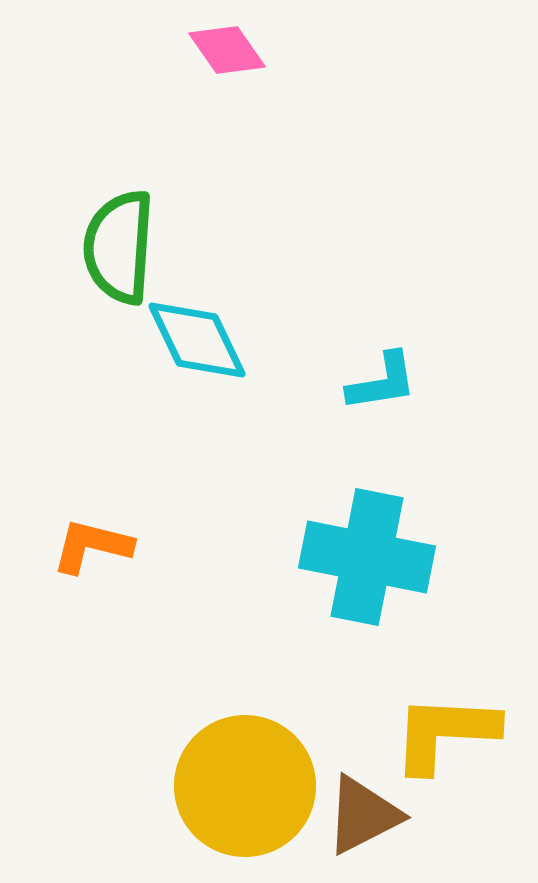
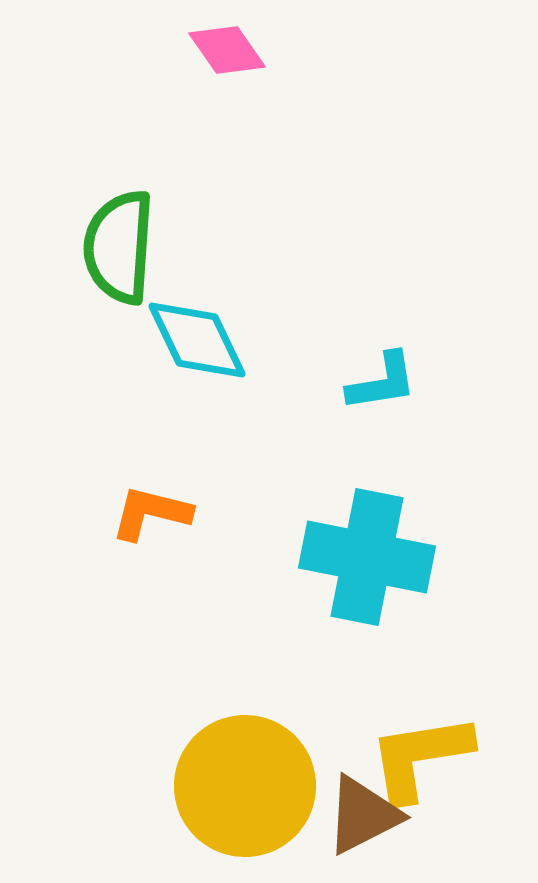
orange L-shape: moved 59 px right, 33 px up
yellow L-shape: moved 25 px left, 24 px down; rotated 12 degrees counterclockwise
